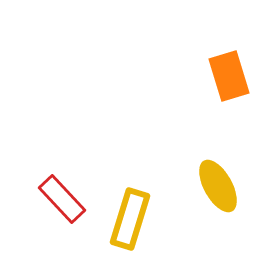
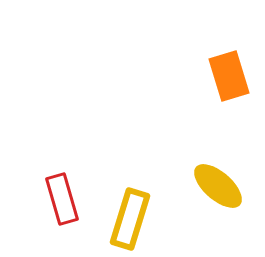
yellow ellipse: rotated 20 degrees counterclockwise
red rectangle: rotated 27 degrees clockwise
